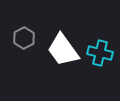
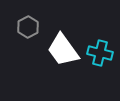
gray hexagon: moved 4 px right, 11 px up
